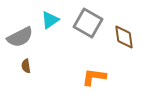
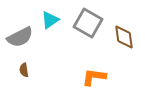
brown semicircle: moved 2 px left, 4 px down
